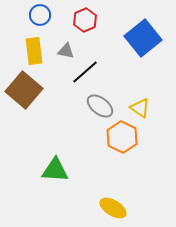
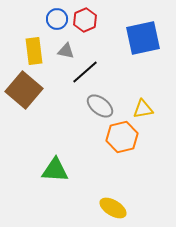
blue circle: moved 17 px right, 4 px down
blue square: rotated 27 degrees clockwise
yellow triangle: moved 3 px right, 1 px down; rotated 45 degrees counterclockwise
orange hexagon: rotated 20 degrees clockwise
